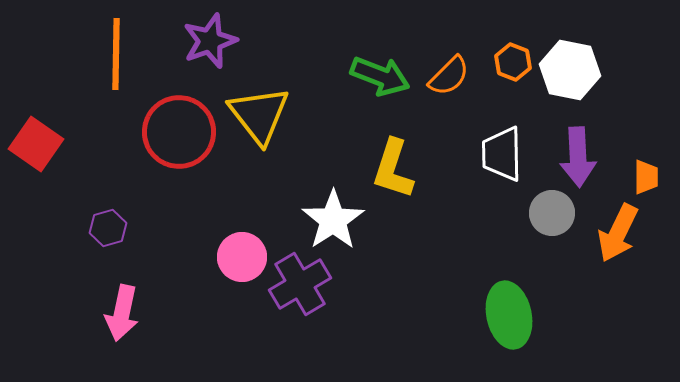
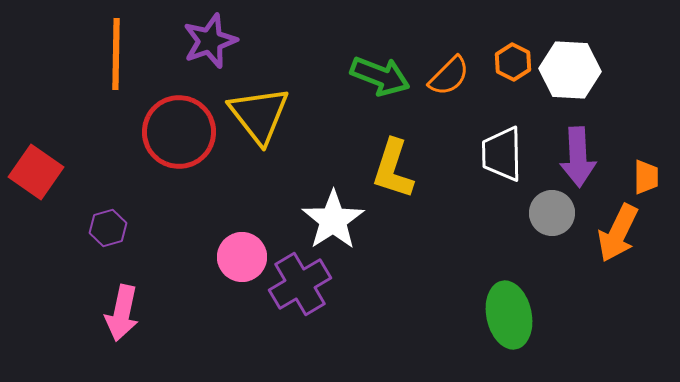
orange hexagon: rotated 6 degrees clockwise
white hexagon: rotated 8 degrees counterclockwise
red square: moved 28 px down
